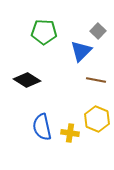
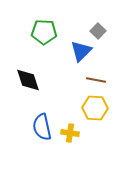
black diamond: moved 1 px right; rotated 40 degrees clockwise
yellow hexagon: moved 2 px left, 11 px up; rotated 20 degrees counterclockwise
